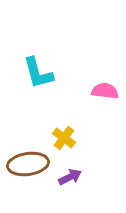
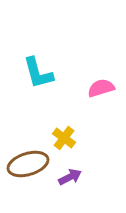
pink semicircle: moved 4 px left, 3 px up; rotated 24 degrees counterclockwise
brown ellipse: rotated 9 degrees counterclockwise
